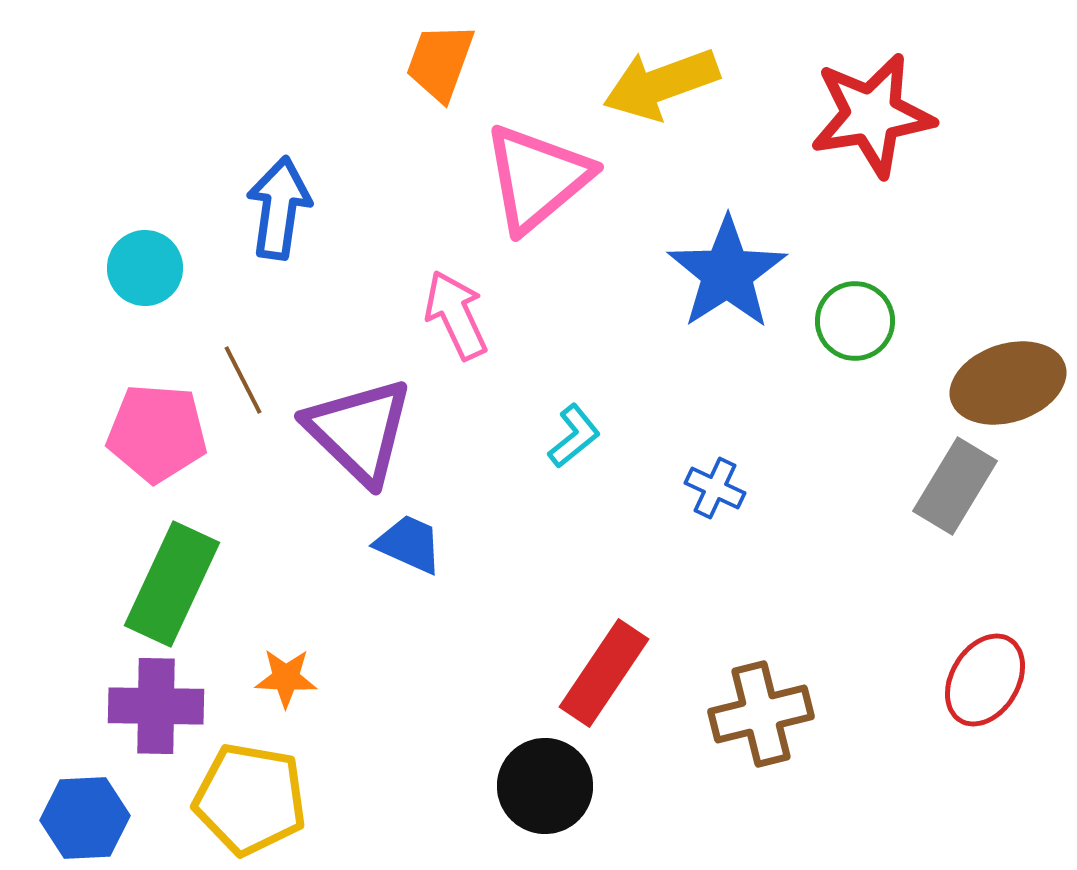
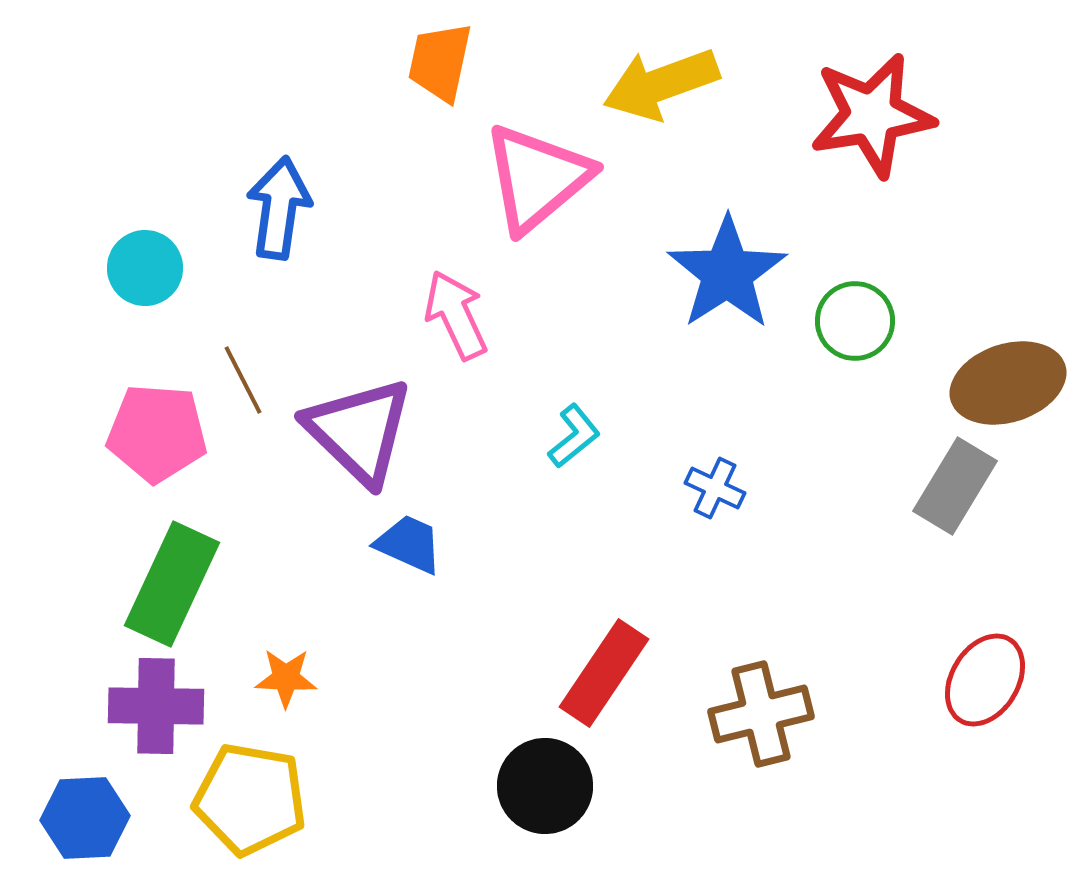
orange trapezoid: rotated 8 degrees counterclockwise
